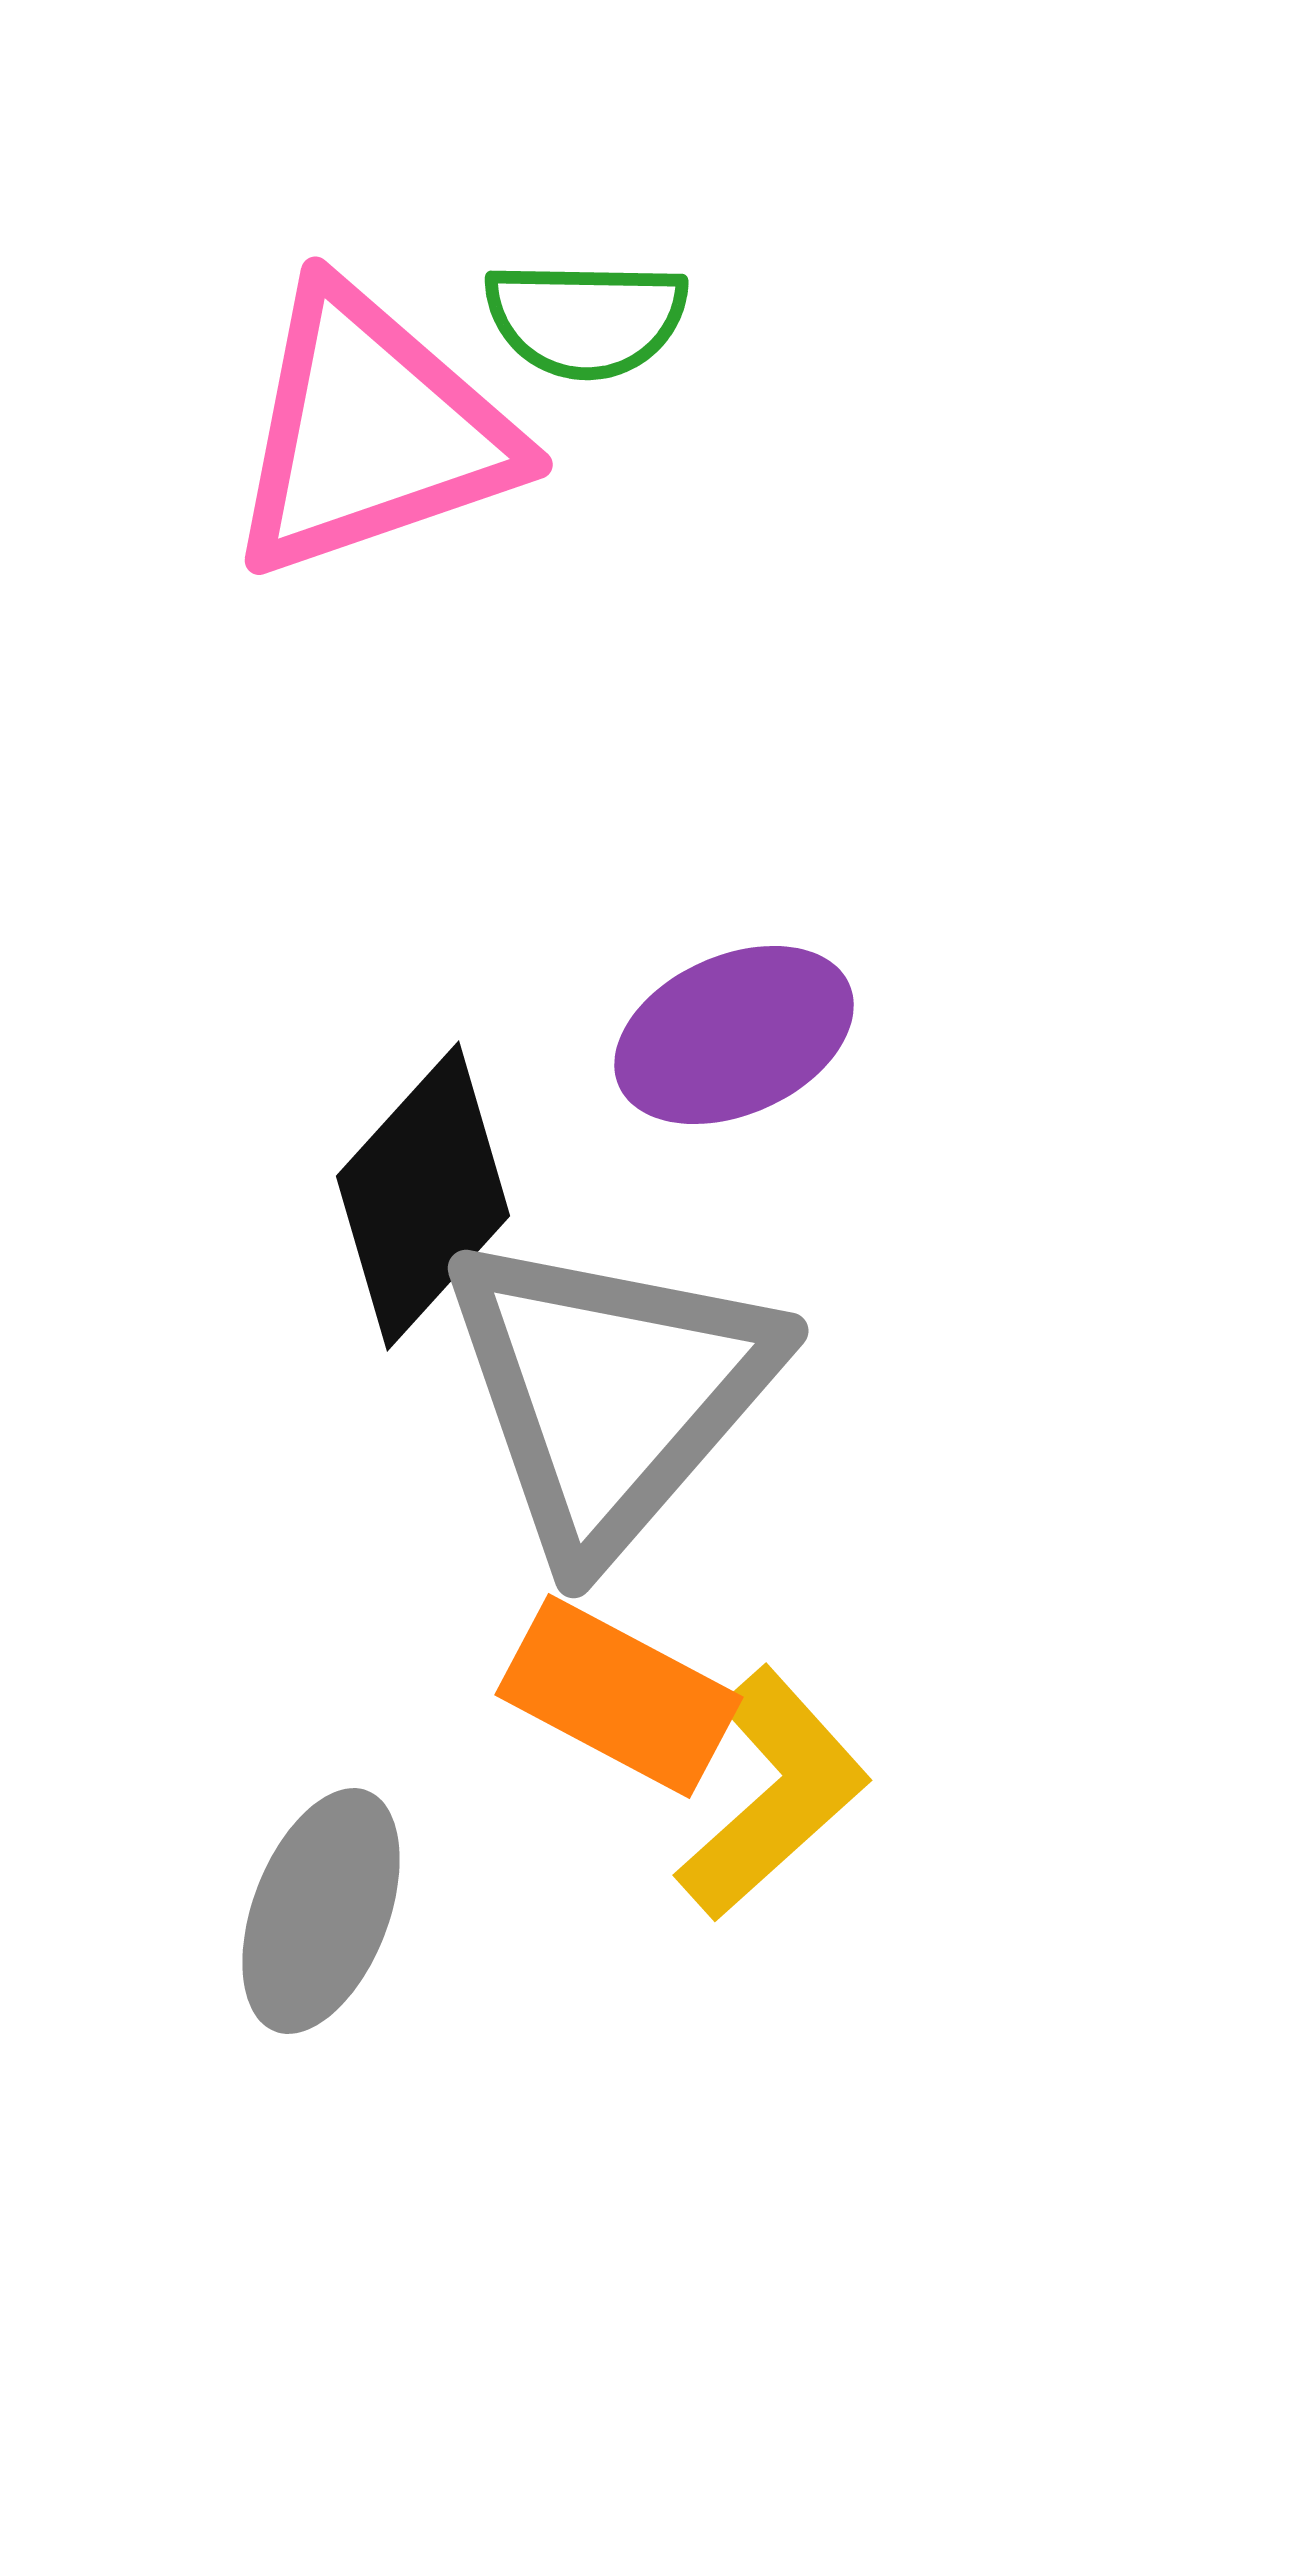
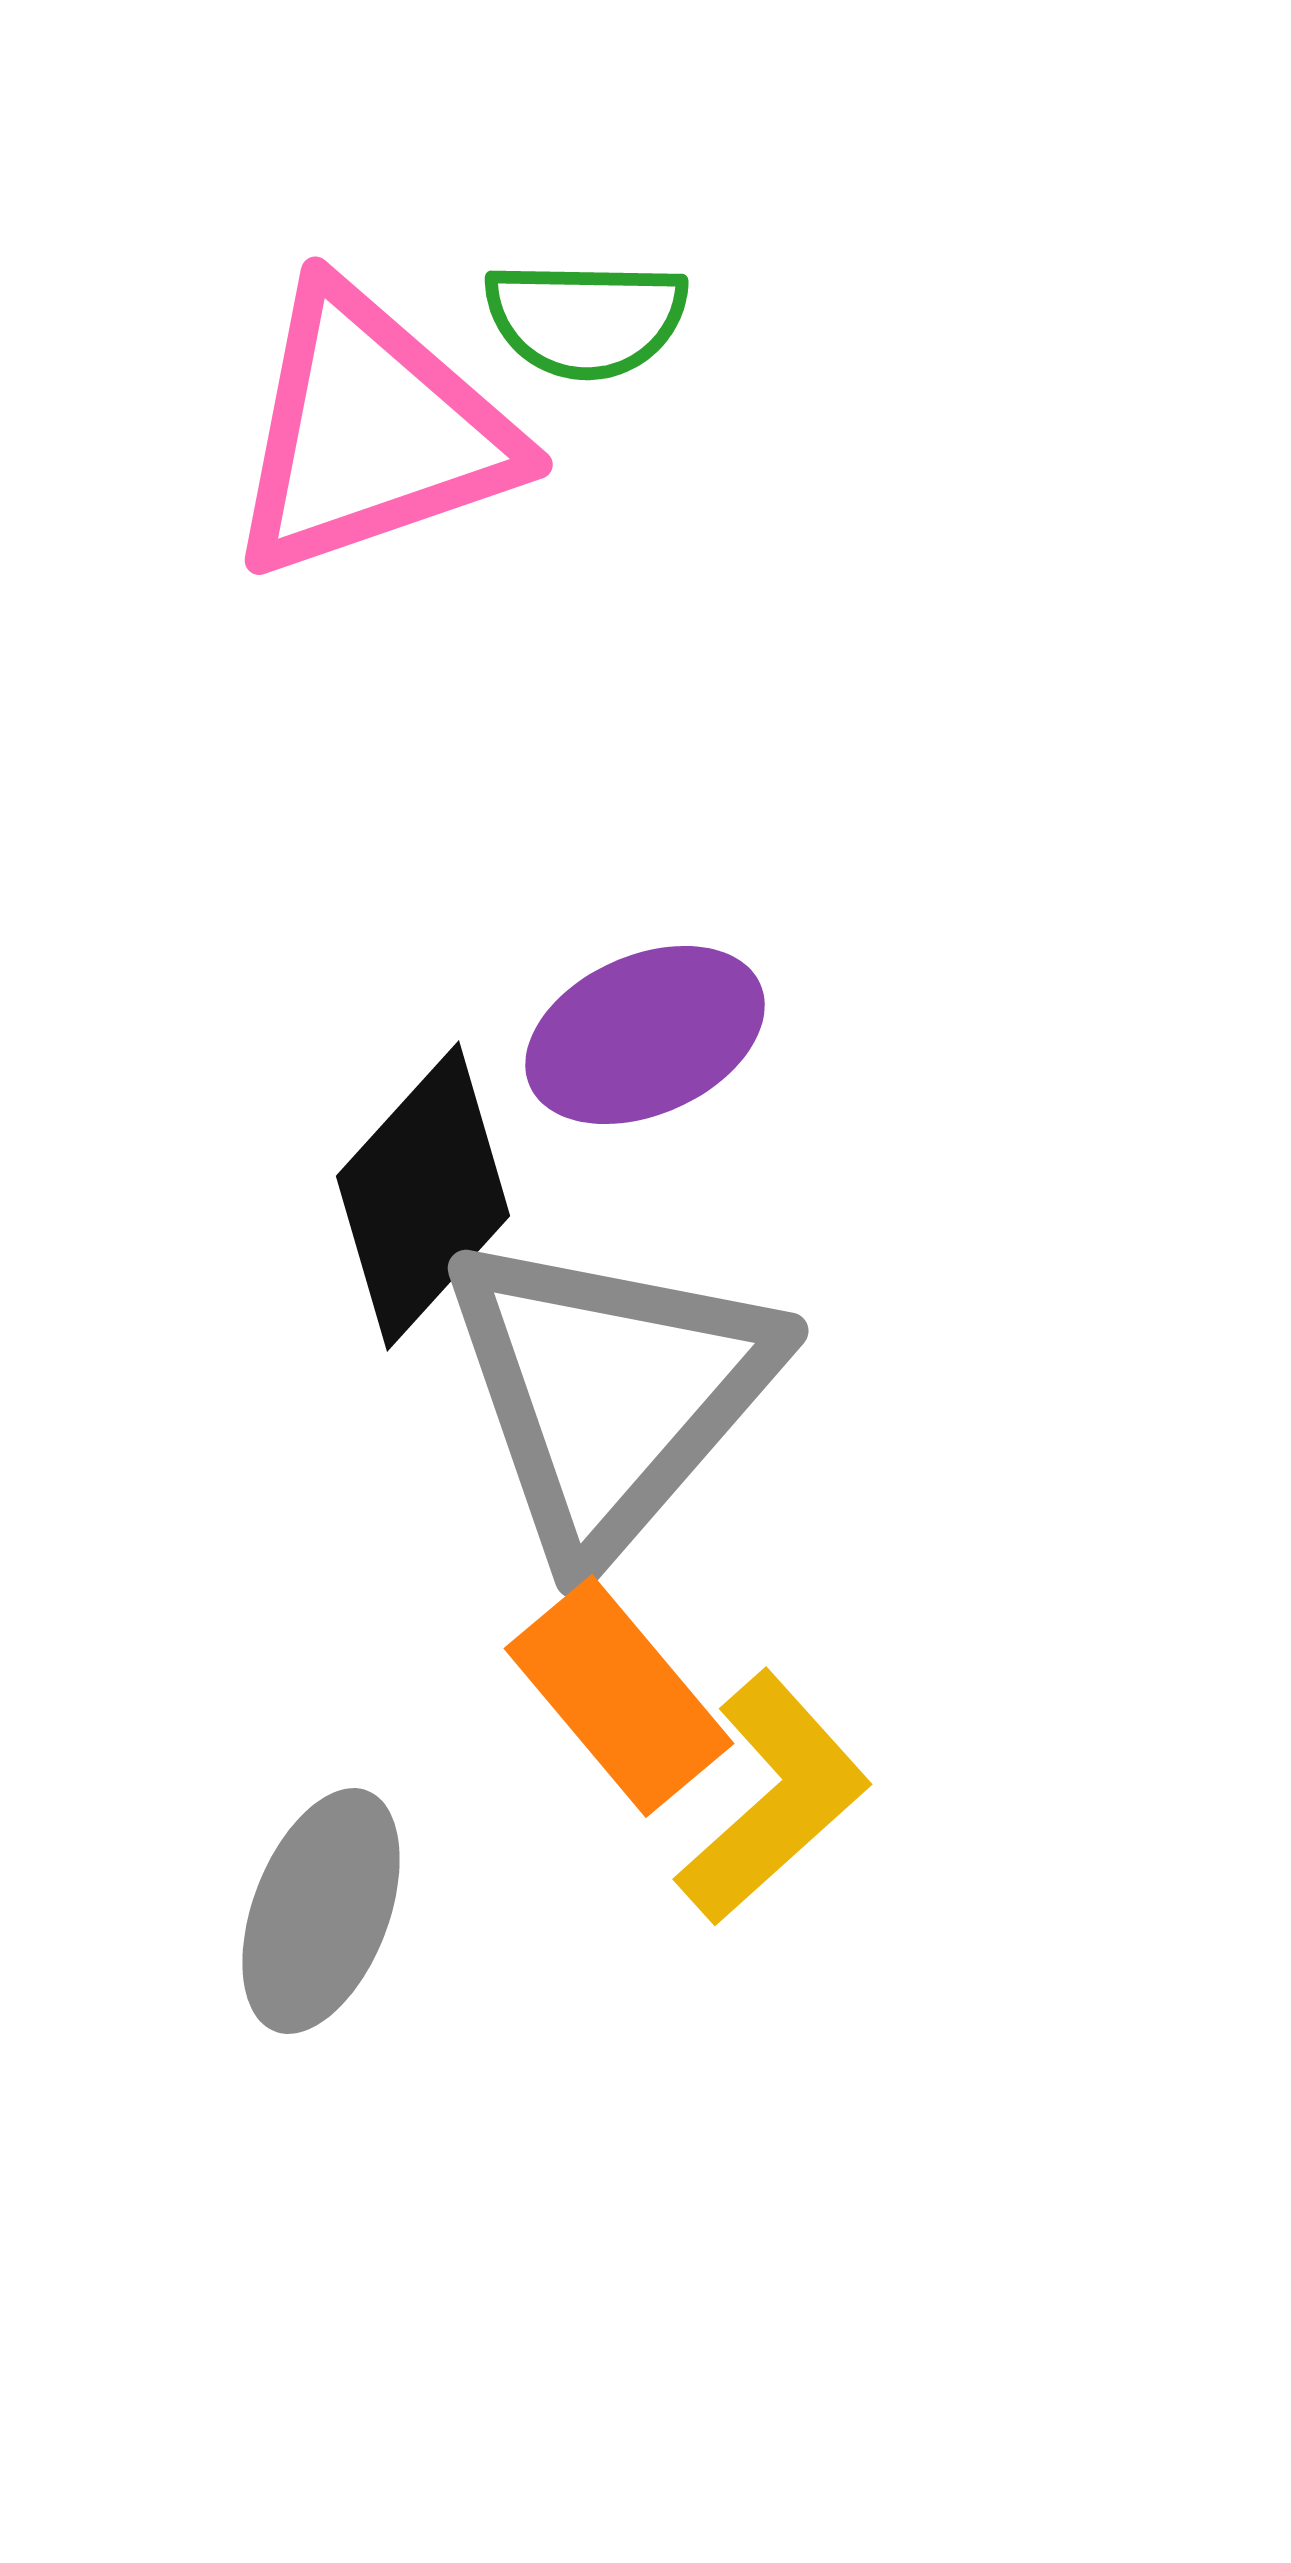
purple ellipse: moved 89 px left
orange rectangle: rotated 22 degrees clockwise
yellow L-shape: moved 4 px down
